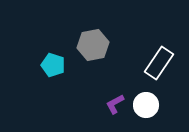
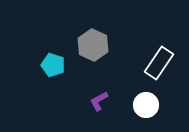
gray hexagon: rotated 24 degrees counterclockwise
purple L-shape: moved 16 px left, 3 px up
